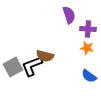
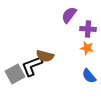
purple semicircle: rotated 126 degrees counterclockwise
gray square: moved 2 px right, 7 px down
blue semicircle: rotated 14 degrees clockwise
